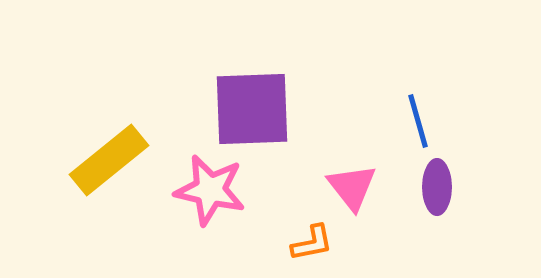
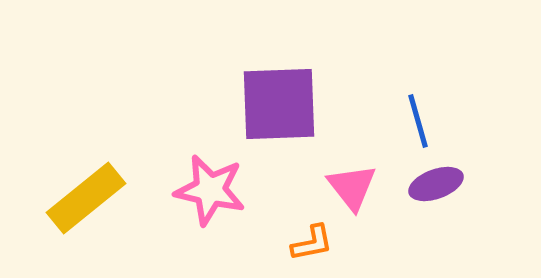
purple square: moved 27 px right, 5 px up
yellow rectangle: moved 23 px left, 38 px down
purple ellipse: moved 1 px left, 3 px up; rotated 70 degrees clockwise
